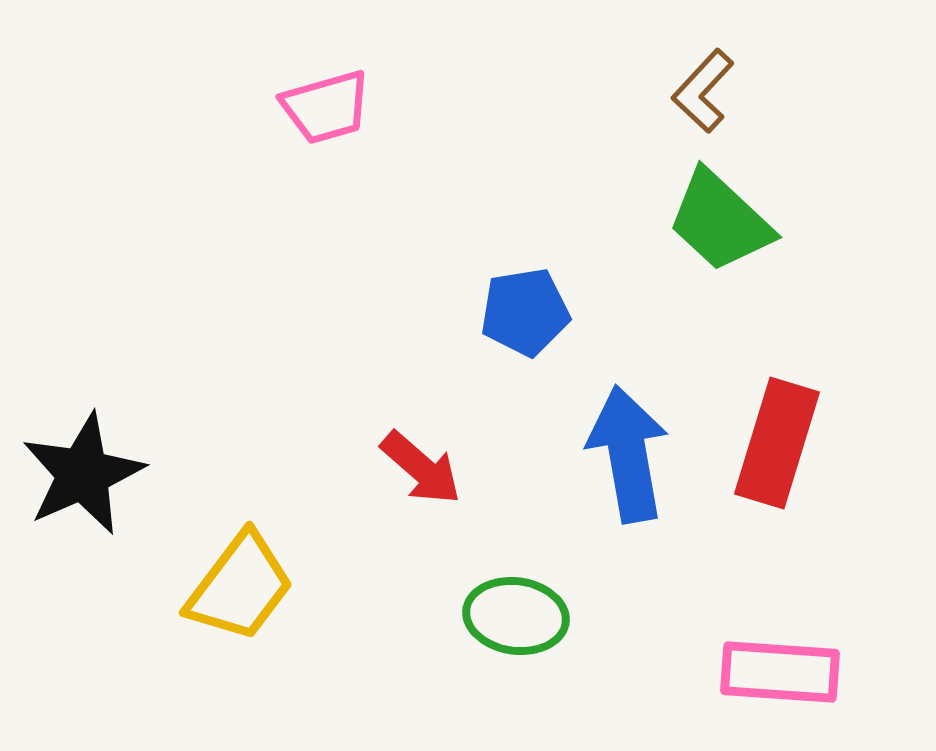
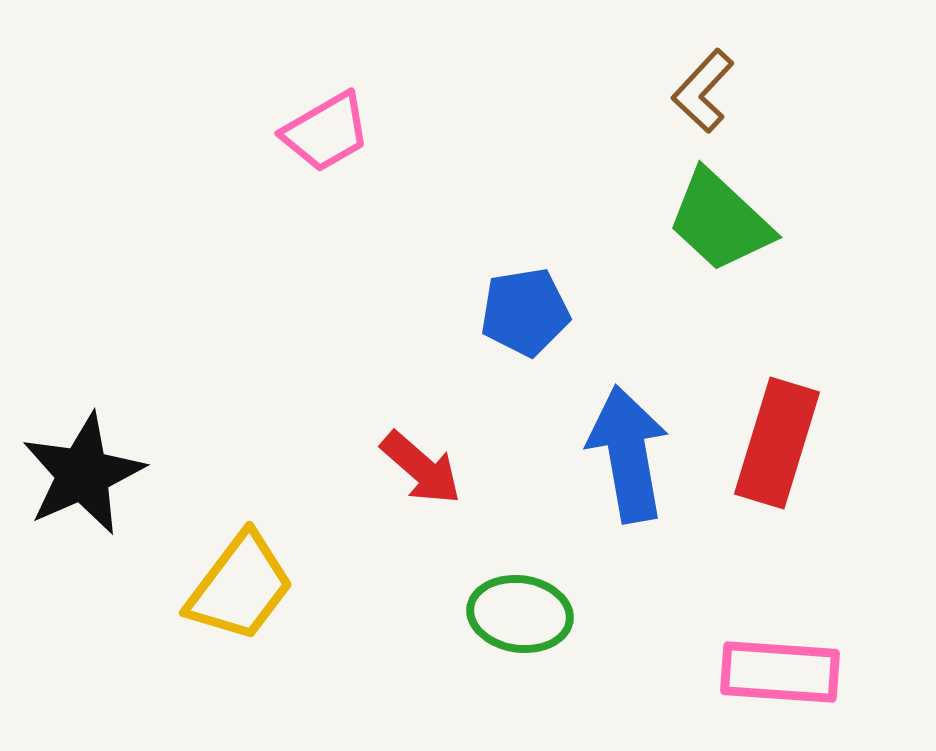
pink trapezoid: moved 25 px down; rotated 14 degrees counterclockwise
green ellipse: moved 4 px right, 2 px up
